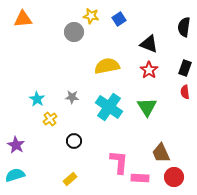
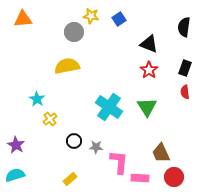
yellow semicircle: moved 40 px left
gray star: moved 24 px right, 50 px down
